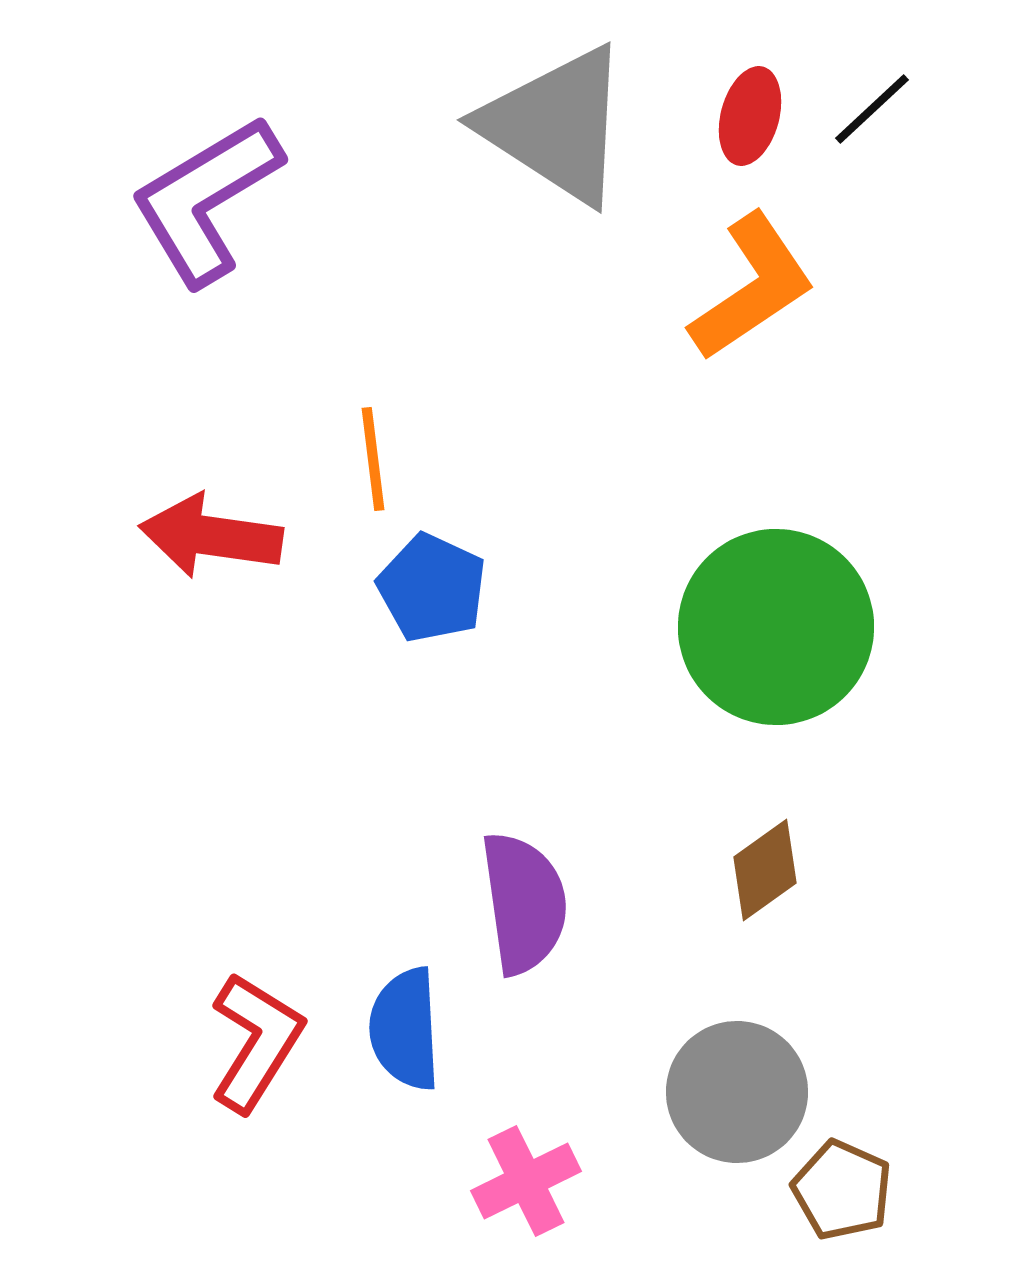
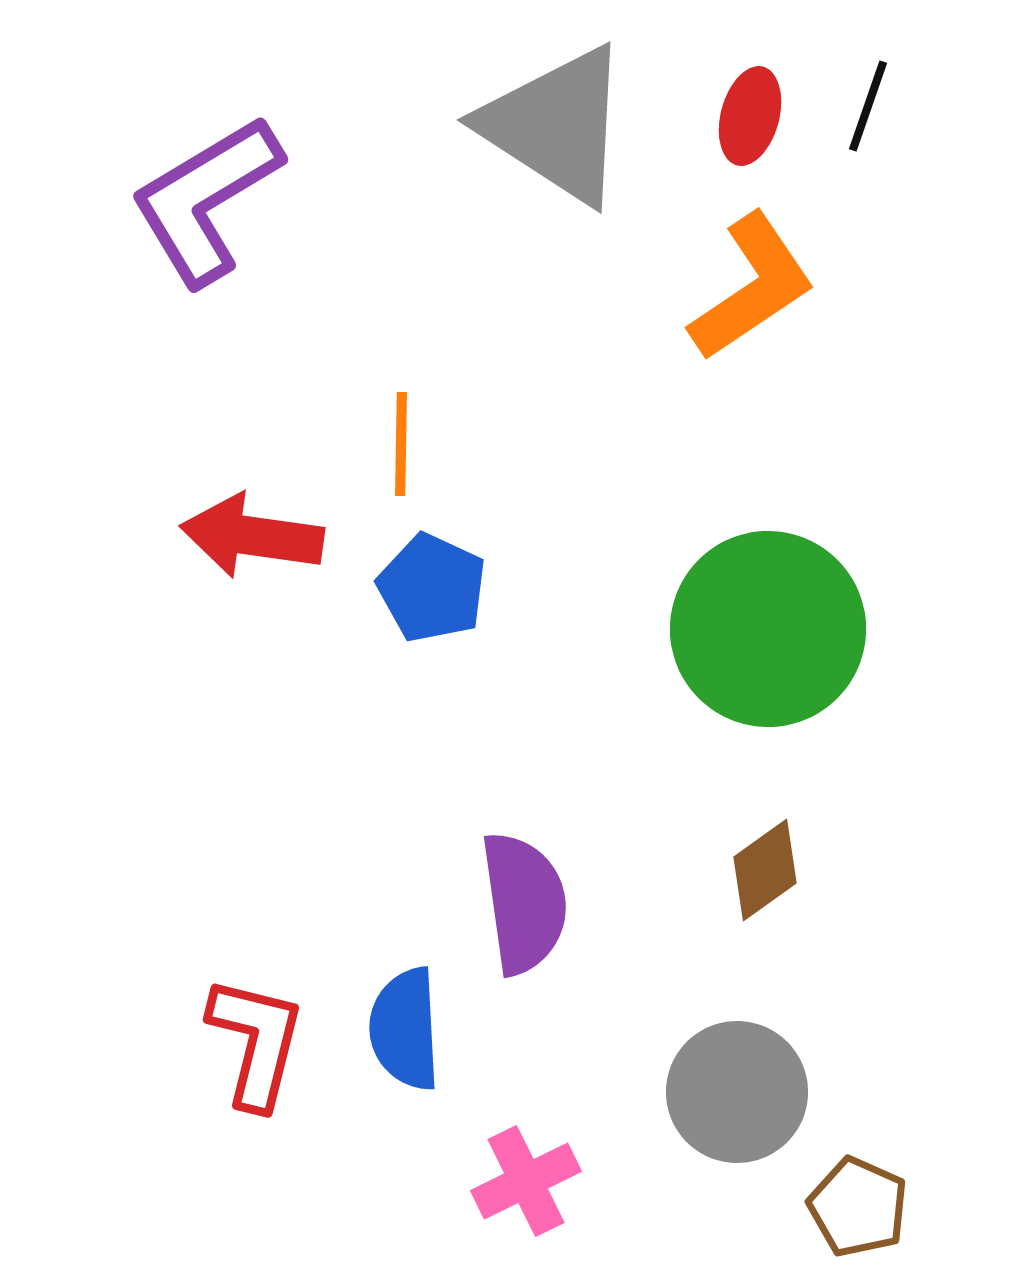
black line: moved 4 px left, 3 px up; rotated 28 degrees counterclockwise
orange line: moved 28 px right, 15 px up; rotated 8 degrees clockwise
red arrow: moved 41 px right
green circle: moved 8 px left, 2 px down
red L-shape: rotated 18 degrees counterclockwise
brown pentagon: moved 16 px right, 17 px down
